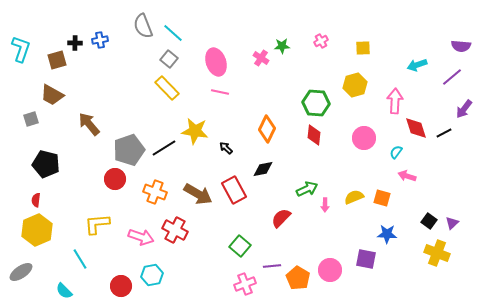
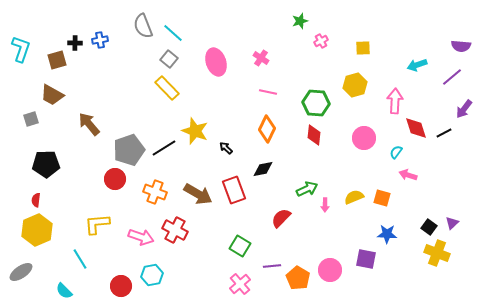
green star at (282, 46): moved 18 px right, 25 px up; rotated 14 degrees counterclockwise
pink line at (220, 92): moved 48 px right
yellow star at (195, 131): rotated 12 degrees clockwise
black pentagon at (46, 164): rotated 16 degrees counterclockwise
pink arrow at (407, 176): moved 1 px right, 1 px up
red rectangle at (234, 190): rotated 8 degrees clockwise
black square at (429, 221): moved 6 px down
green square at (240, 246): rotated 10 degrees counterclockwise
pink cross at (245, 284): moved 5 px left; rotated 20 degrees counterclockwise
